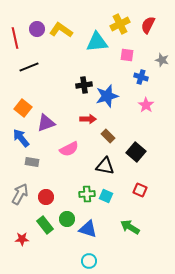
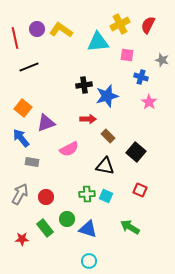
cyan triangle: moved 1 px right
pink star: moved 3 px right, 3 px up
green rectangle: moved 3 px down
